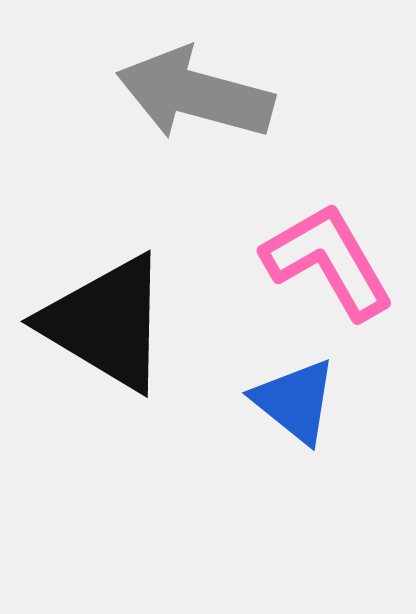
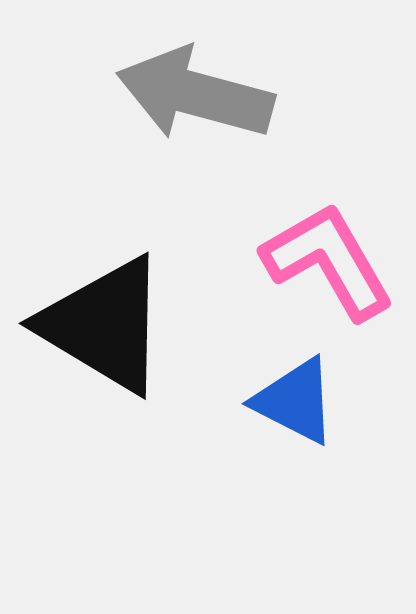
black triangle: moved 2 px left, 2 px down
blue triangle: rotated 12 degrees counterclockwise
